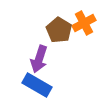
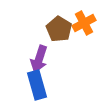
brown pentagon: moved 1 px up
blue rectangle: rotated 44 degrees clockwise
